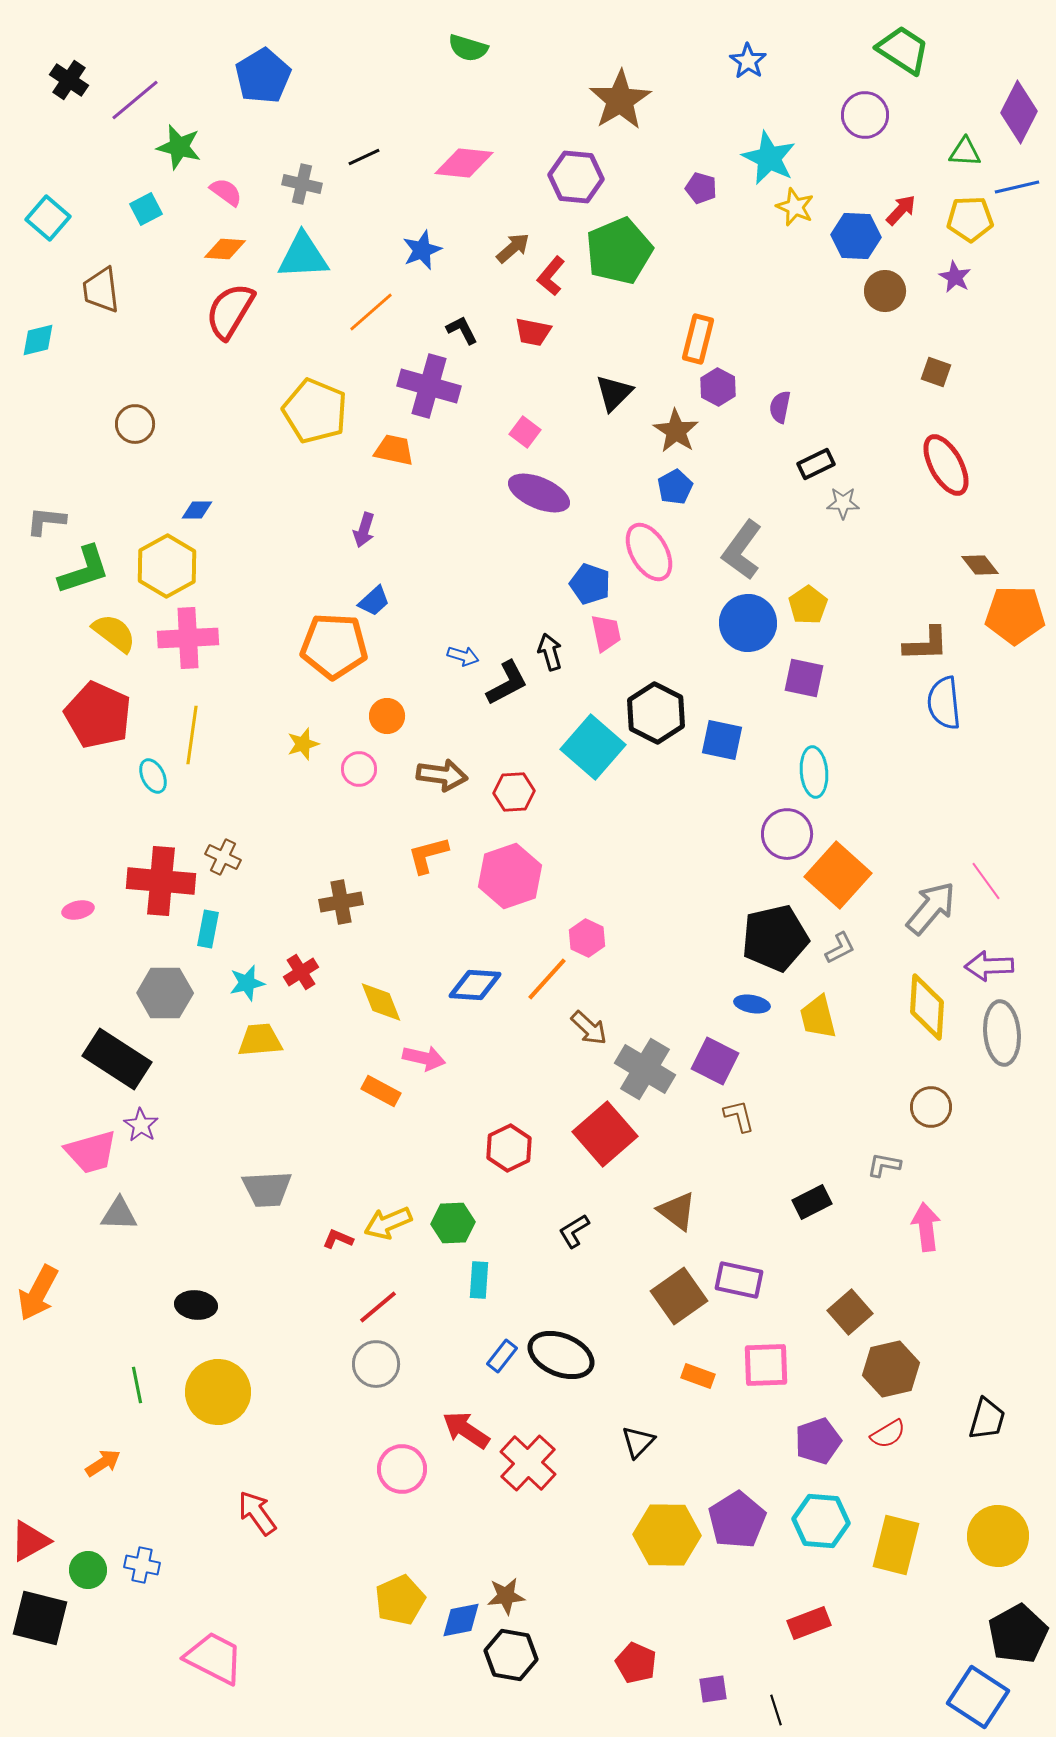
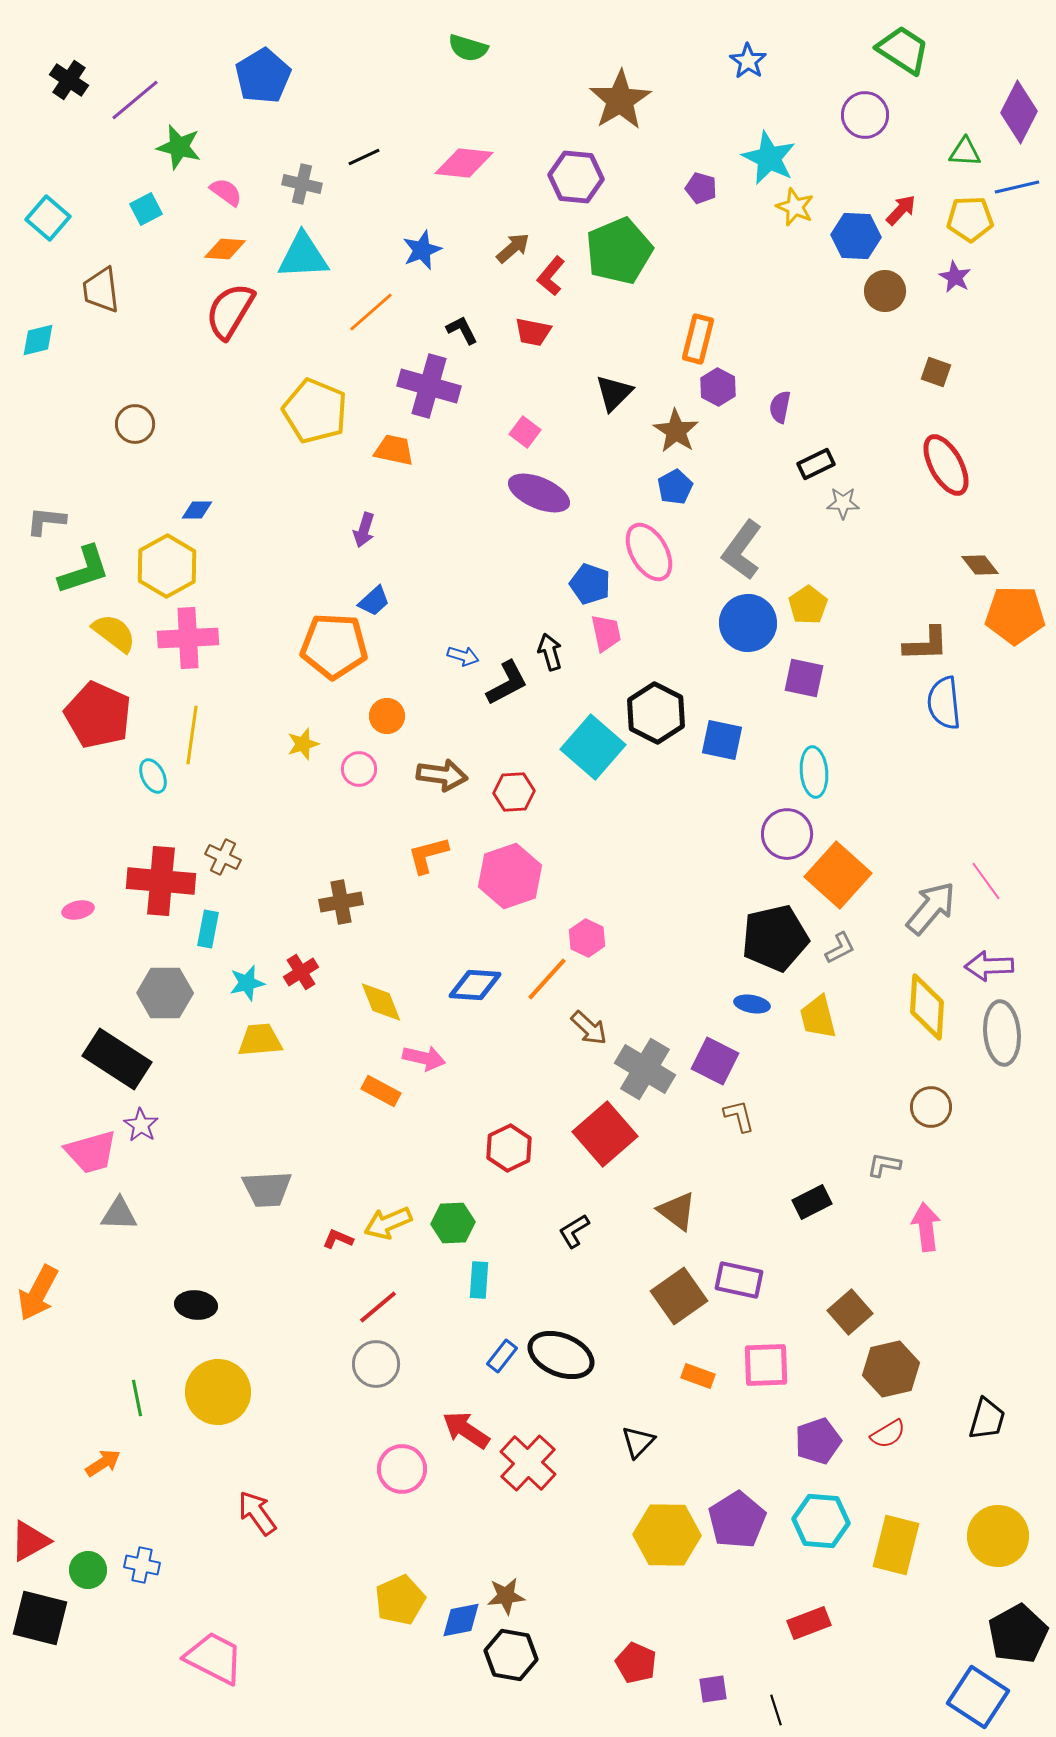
green line at (137, 1385): moved 13 px down
